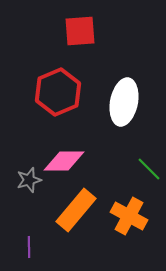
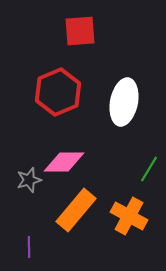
pink diamond: moved 1 px down
green line: rotated 76 degrees clockwise
